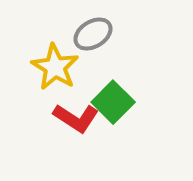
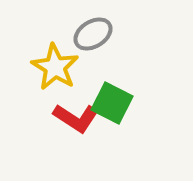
green square: moved 1 px left, 1 px down; rotated 18 degrees counterclockwise
